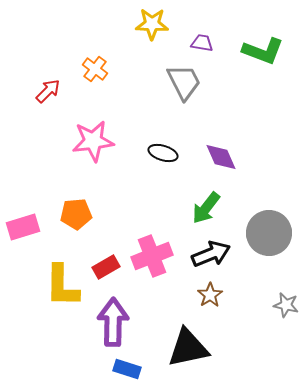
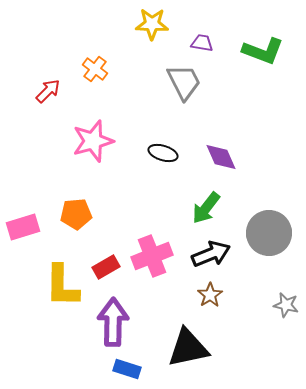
pink star: rotated 9 degrees counterclockwise
